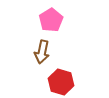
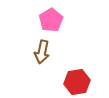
red hexagon: moved 16 px right; rotated 25 degrees counterclockwise
